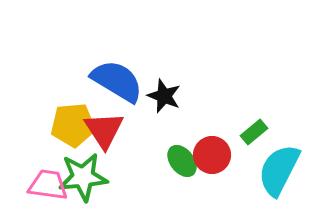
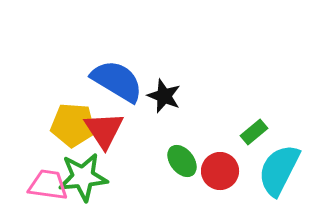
yellow pentagon: rotated 9 degrees clockwise
red circle: moved 8 px right, 16 px down
